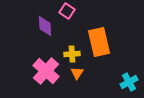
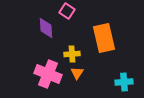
purple diamond: moved 1 px right, 2 px down
orange rectangle: moved 5 px right, 4 px up
pink cross: moved 2 px right, 3 px down; rotated 20 degrees counterclockwise
cyan cross: moved 5 px left; rotated 24 degrees clockwise
